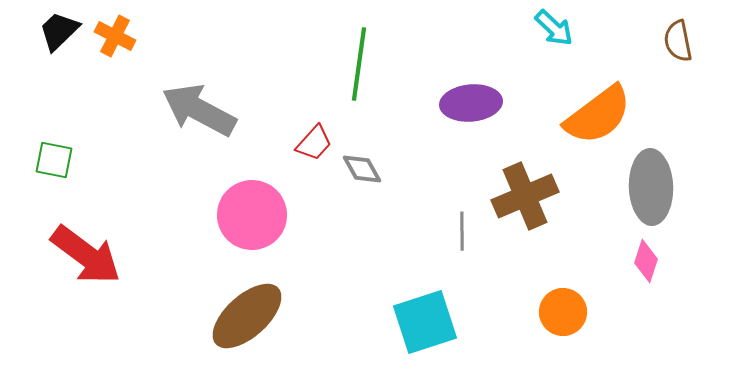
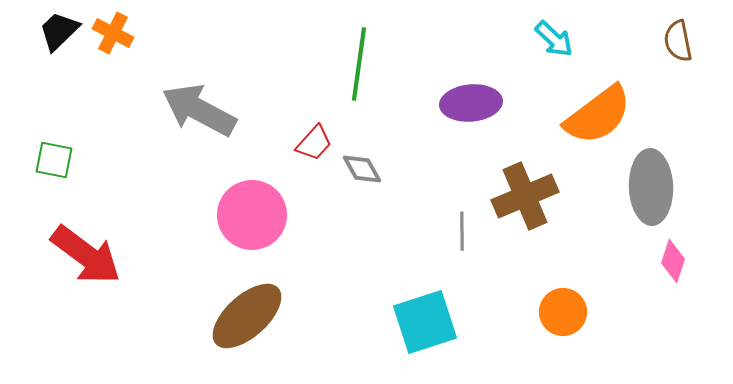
cyan arrow: moved 11 px down
orange cross: moved 2 px left, 3 px up
pink diamond: moved 27 px right
